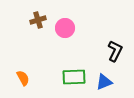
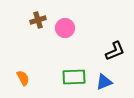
black L-shape: rotated 40 degrees clockwise
